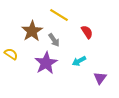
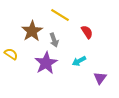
yellow line: moved 1 px right
gray arrow: rotated 16 degrees clockwise
